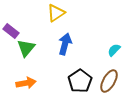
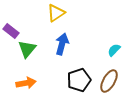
blue arrow: moved 3 px left
green triangle: moved 1 px right, 1 px down
black pentagon: moved 1 px left, 1 px up; rotated 15 degrees clockwise
